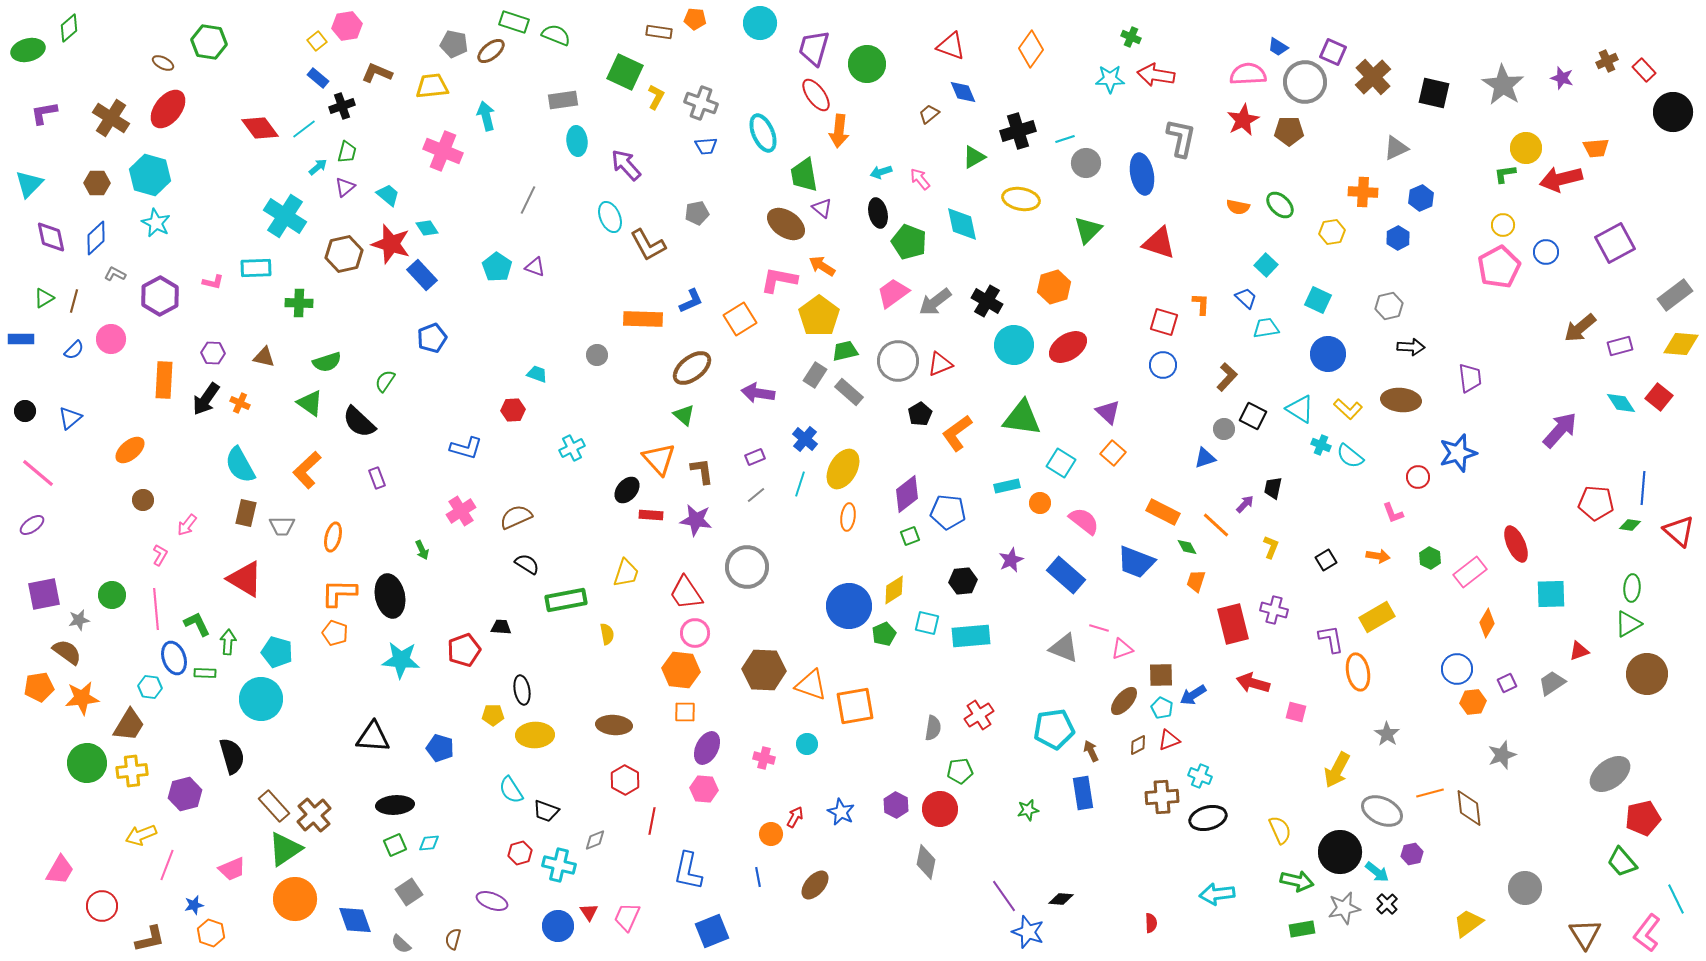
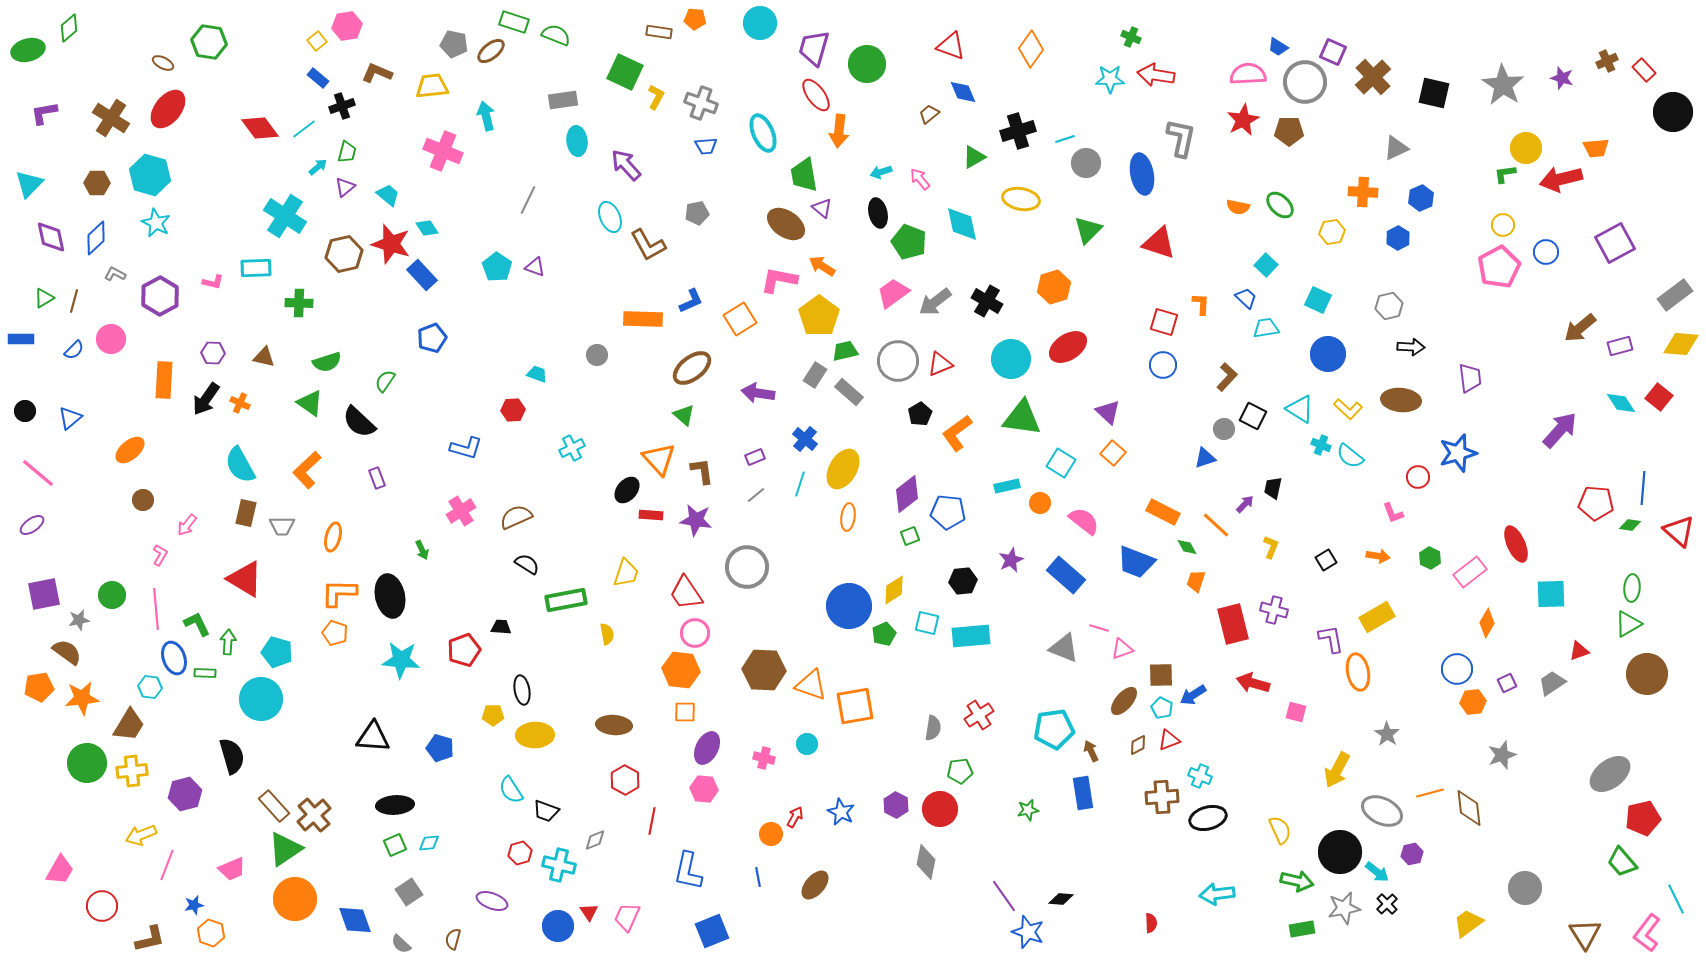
cyan circle at (1014, 345): moved 3 px left, 14 px down
